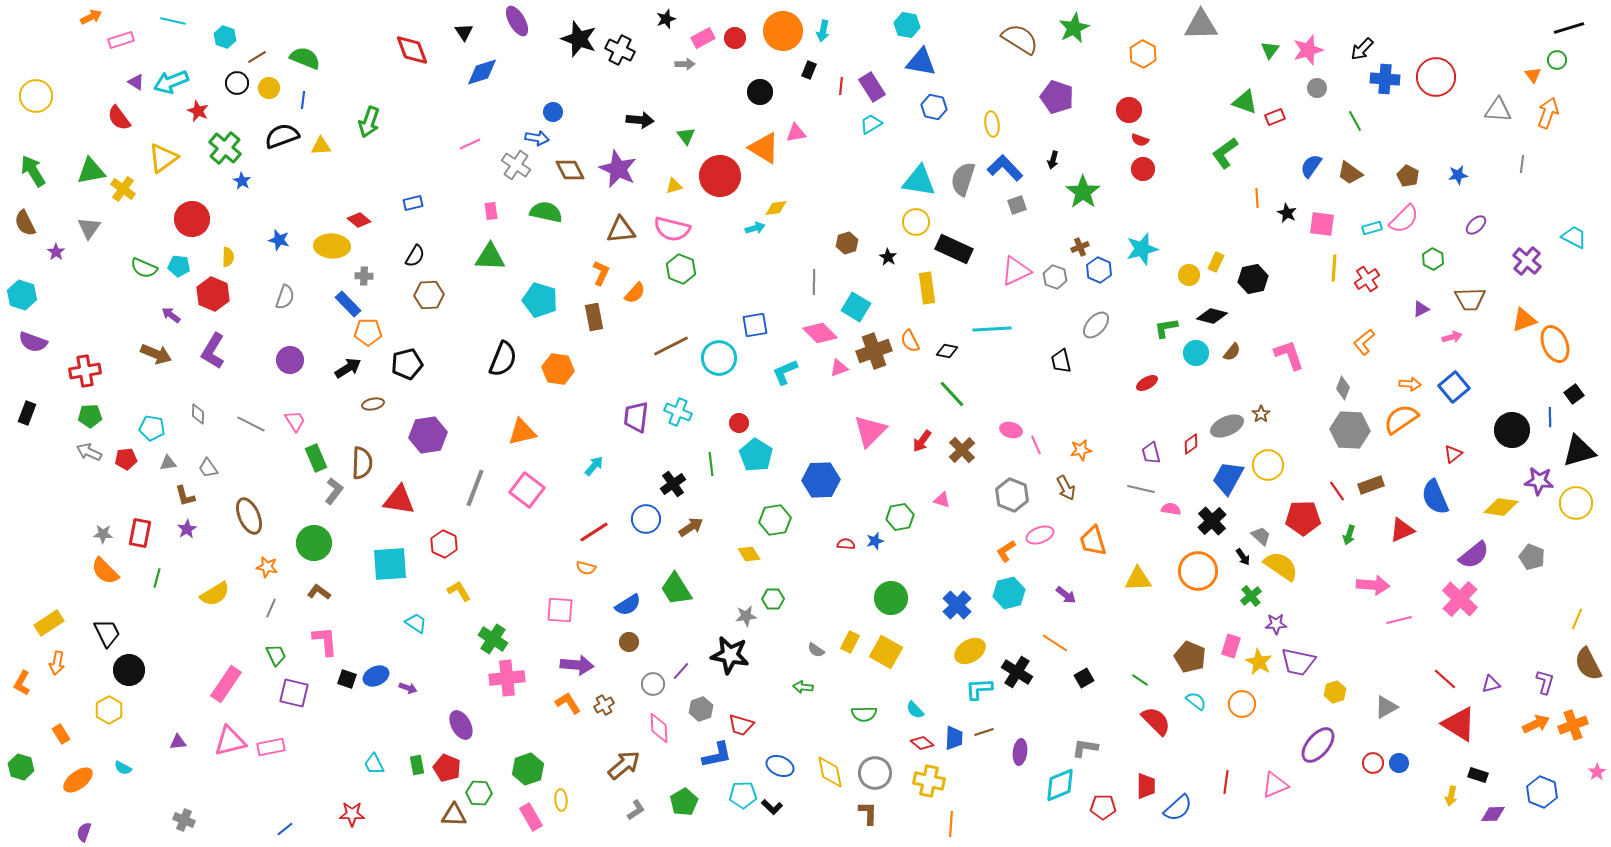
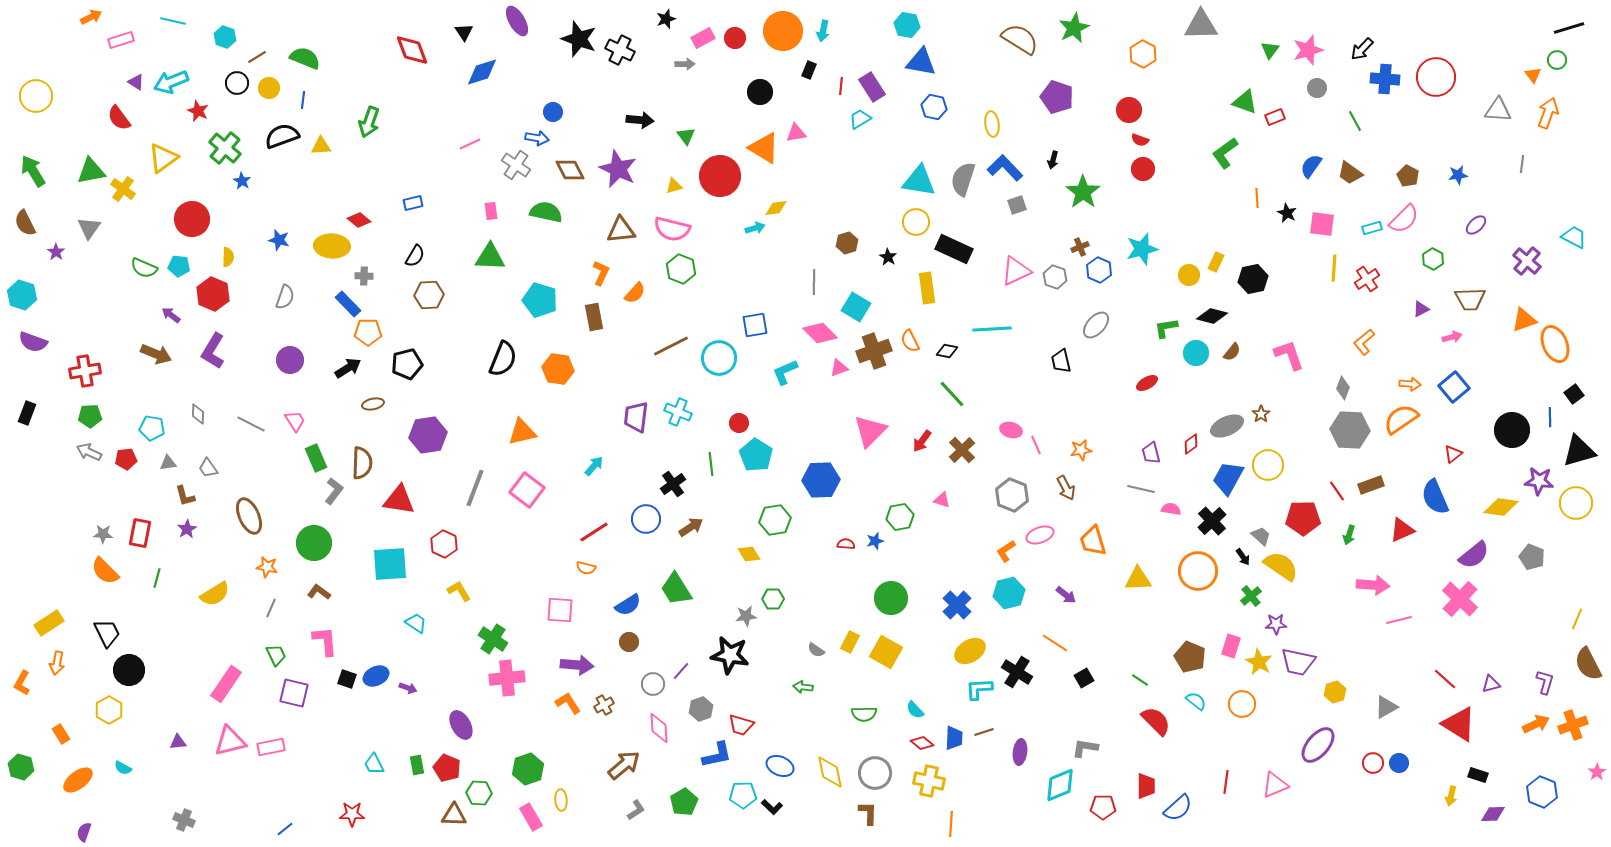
cyan trapezoid at (871, 124): moved 11 px left, 5 px up
